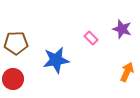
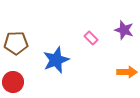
purple star: moved 2 px right, 1 px down
blue star: rotated 12 degrees counterclockwise
orange arrow: rotated 66 degrees clockwise
red circle: moved 3 px down
